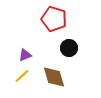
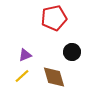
red pentagon: moved 1 px up; rotated 30 degrees counterclockwise
black circle: moved 3 px right, 4 px down
